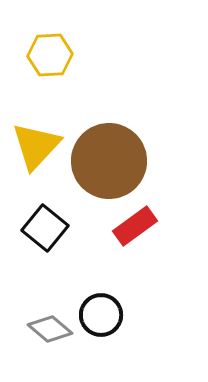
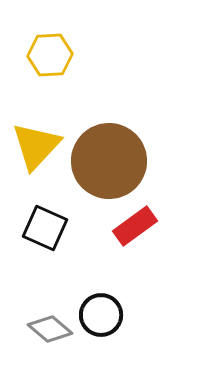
black square: rotated 15 degrees counterclockwise
